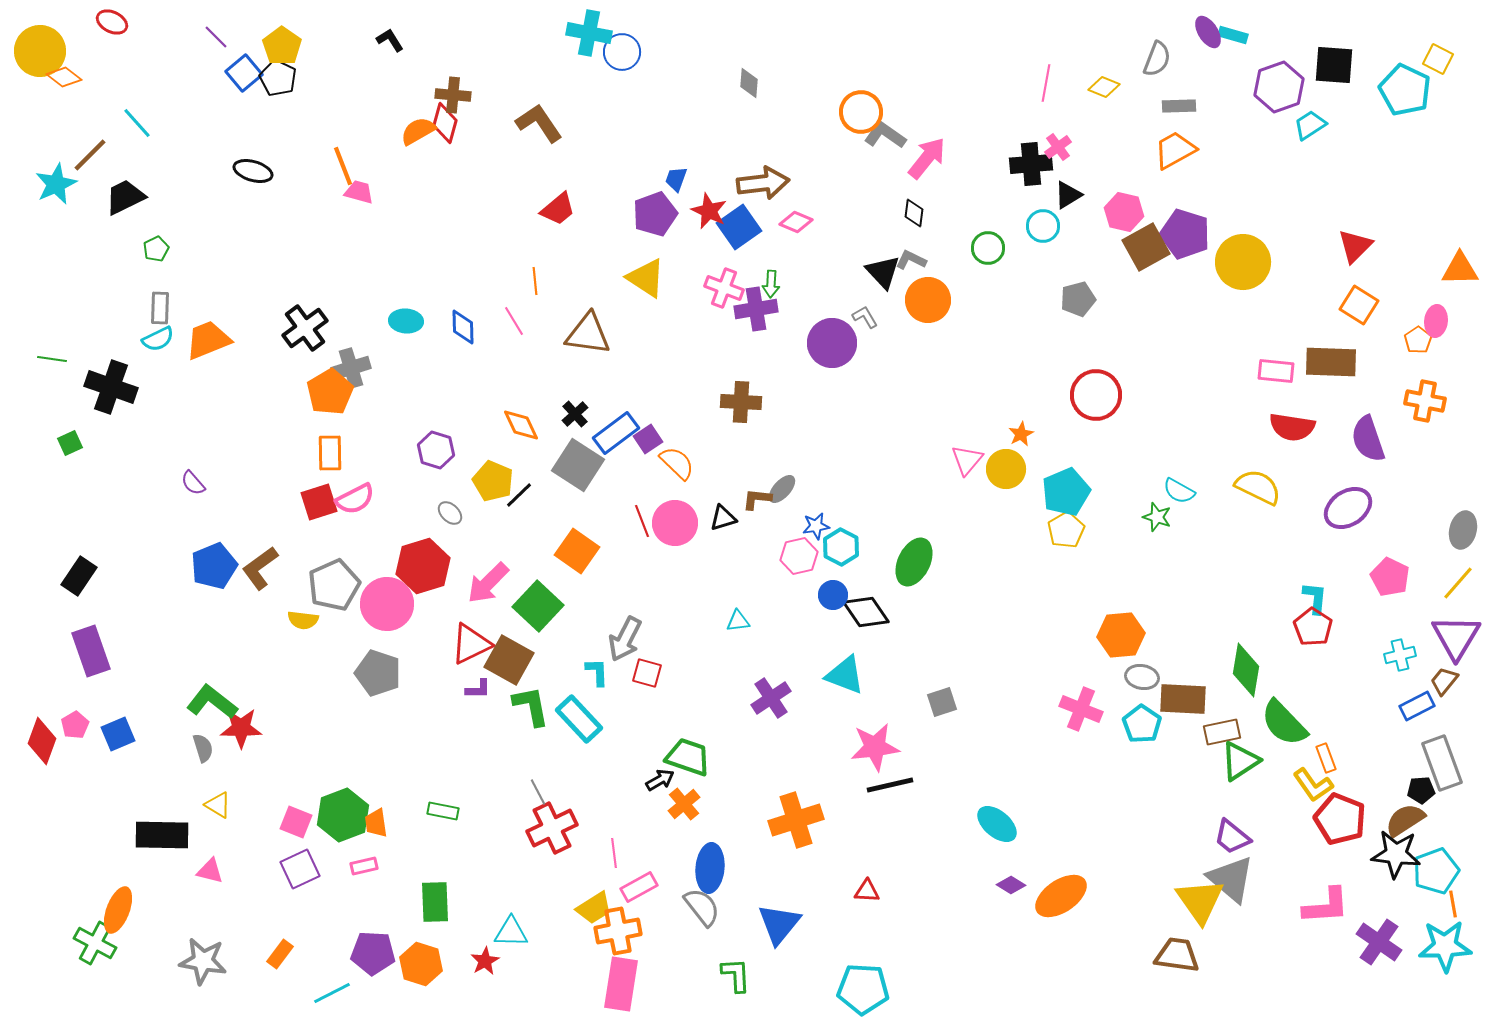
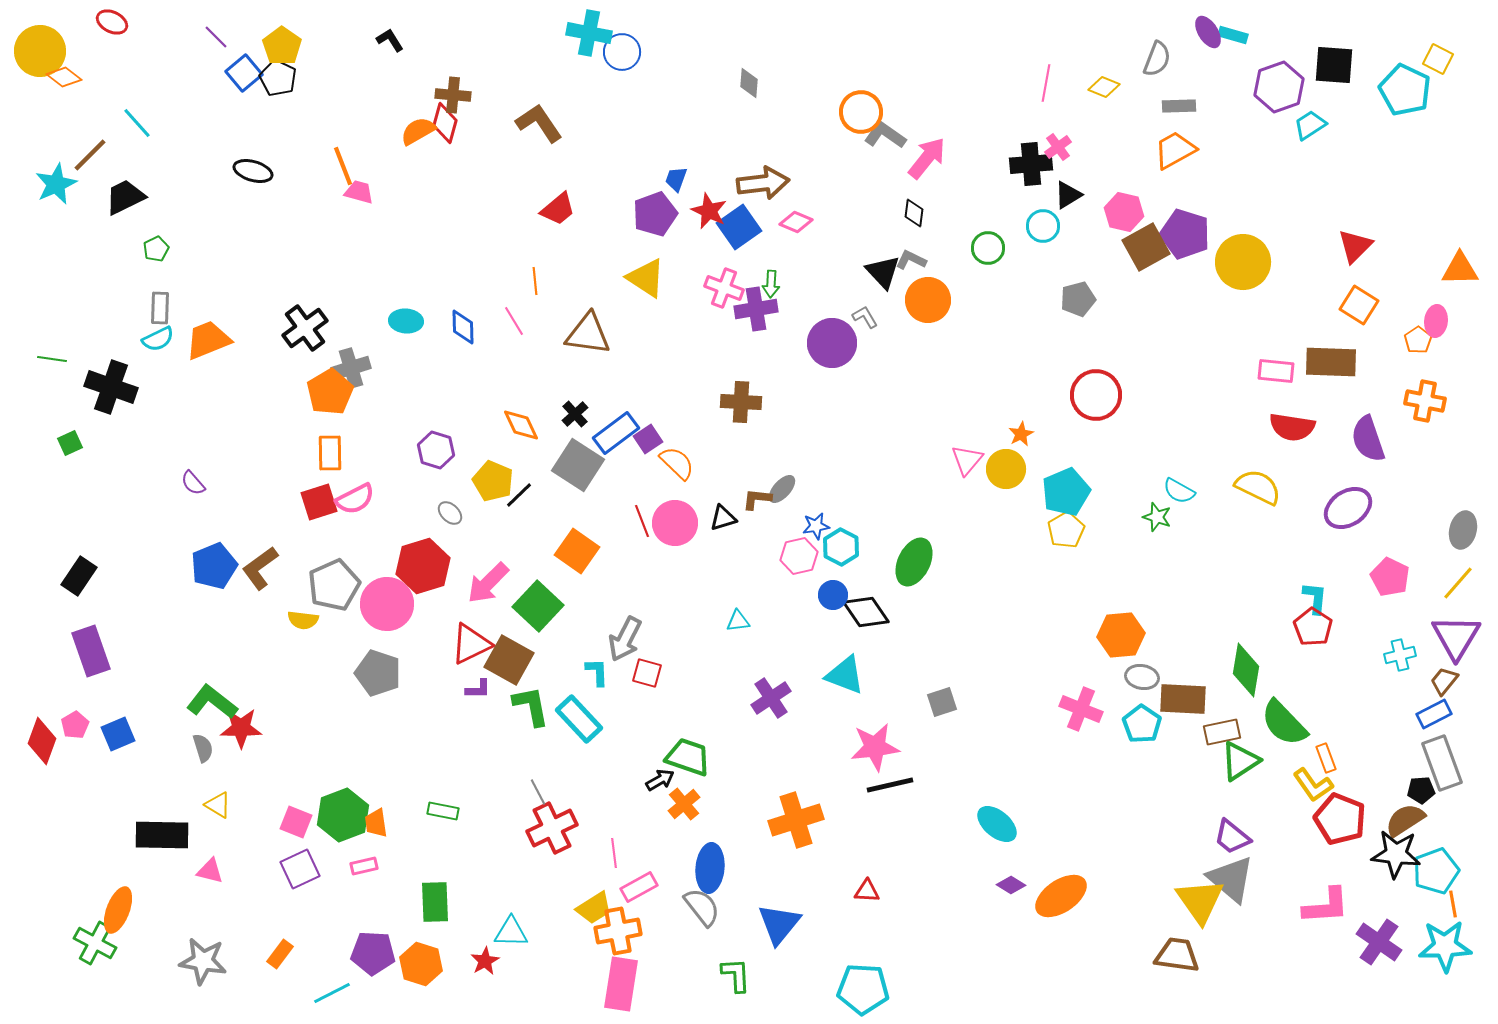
blue rectangle at (1417, 706): moved 17 px right, 8 px down
